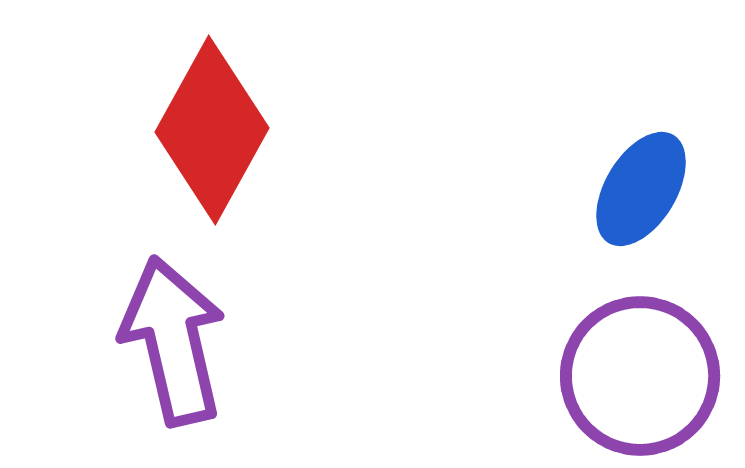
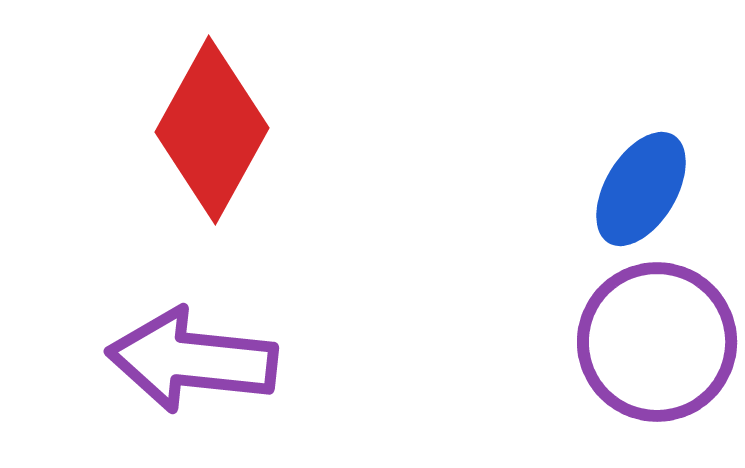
purple arrow: moved 19 px right, 19 px down; rotated 71 degrees counterclockwise
purple circle: moved 17 px right, 34 px up
